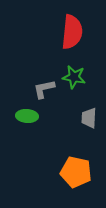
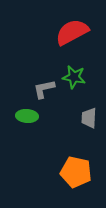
red semicircle: rotated 124 degrees counterclockwise
